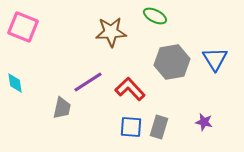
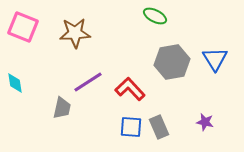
brown star: moved 36 px left, 1 px down
purple star: moved 1 px right
gray rectangle: rotated 40 degrees counterclockwise
